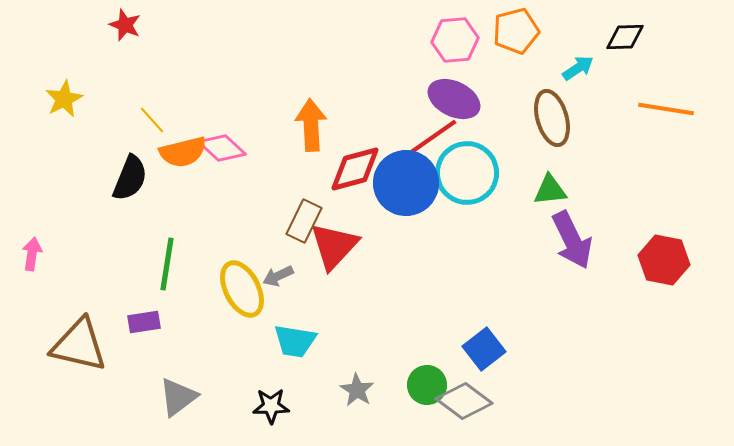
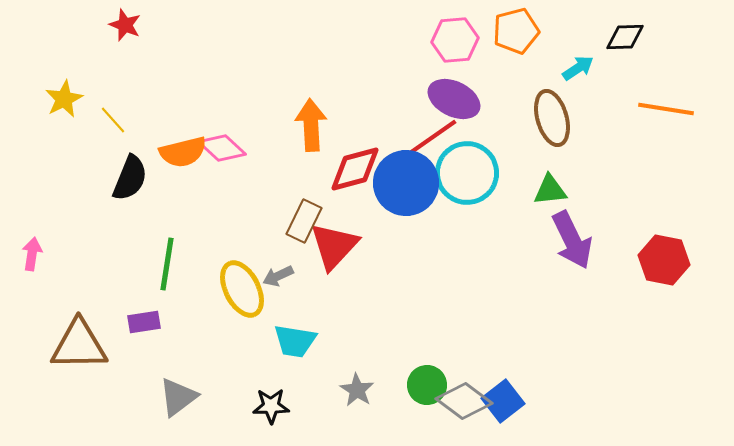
yellow line: moved 39 px left
brown triangle: rotated 14 degrees counterclockwise
blue square: moved 19 px right, 52 px down
